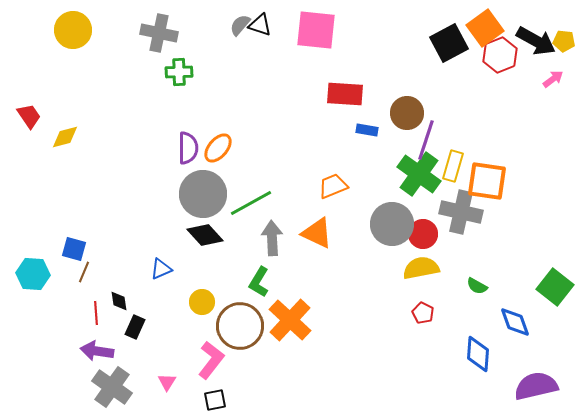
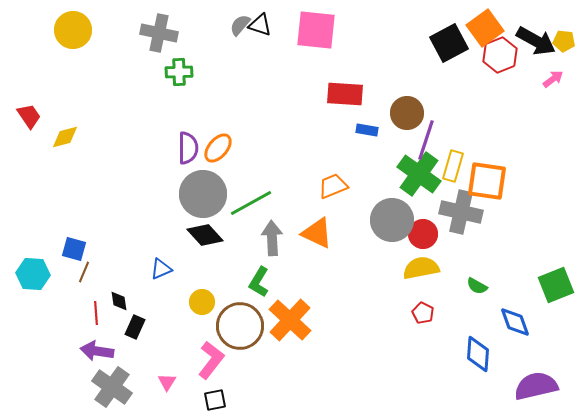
gray circle at (392, 224): moved 4 px up
green square at (555, 287): moved 1 px right, 2 px up; rotated 30 degrees clockwise
